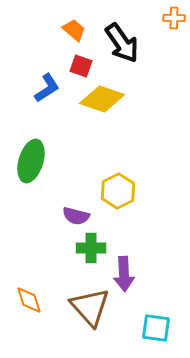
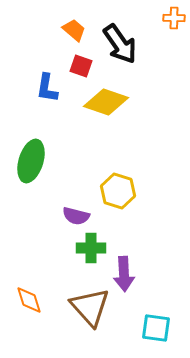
black arrow: moved 2 px left, 1 px down
blue L-shape: rotated 132 degrees clockwise
yellow diamond: moved 4 px right, 3 px down
yellow hexagon: rotated 16 degrees counterclockwise
